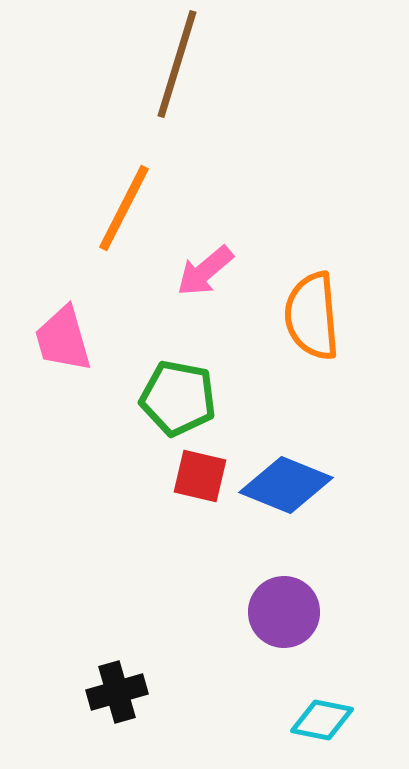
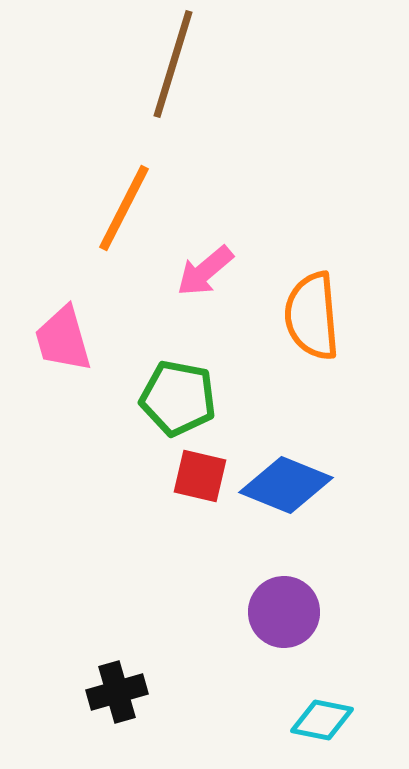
brown line: moved 4 px left
